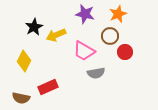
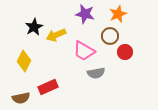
brown semicircle: rotated 24 degrees counterclockwise
